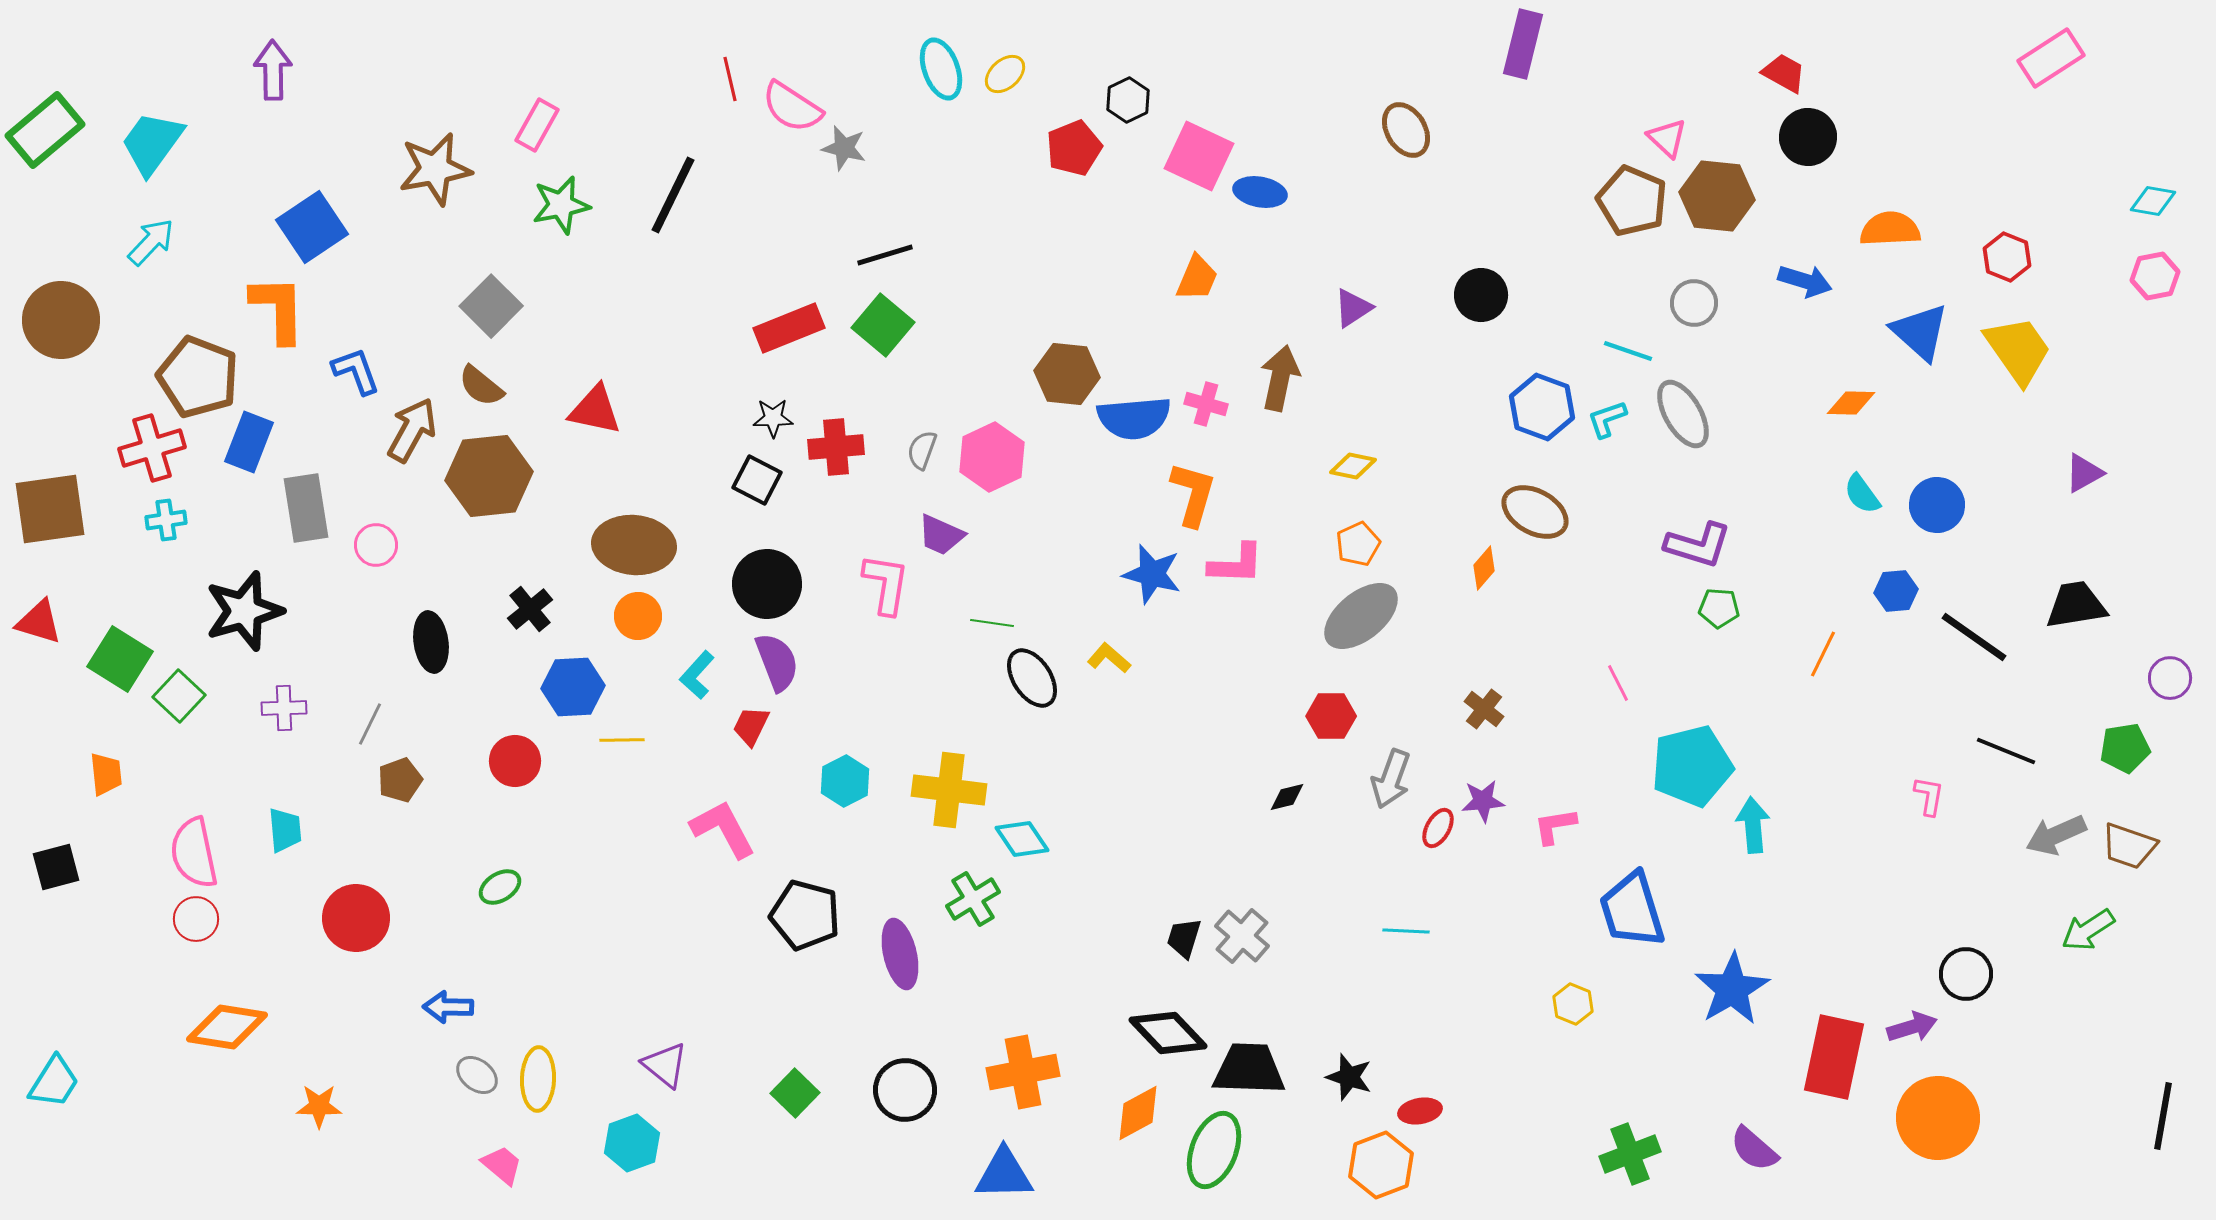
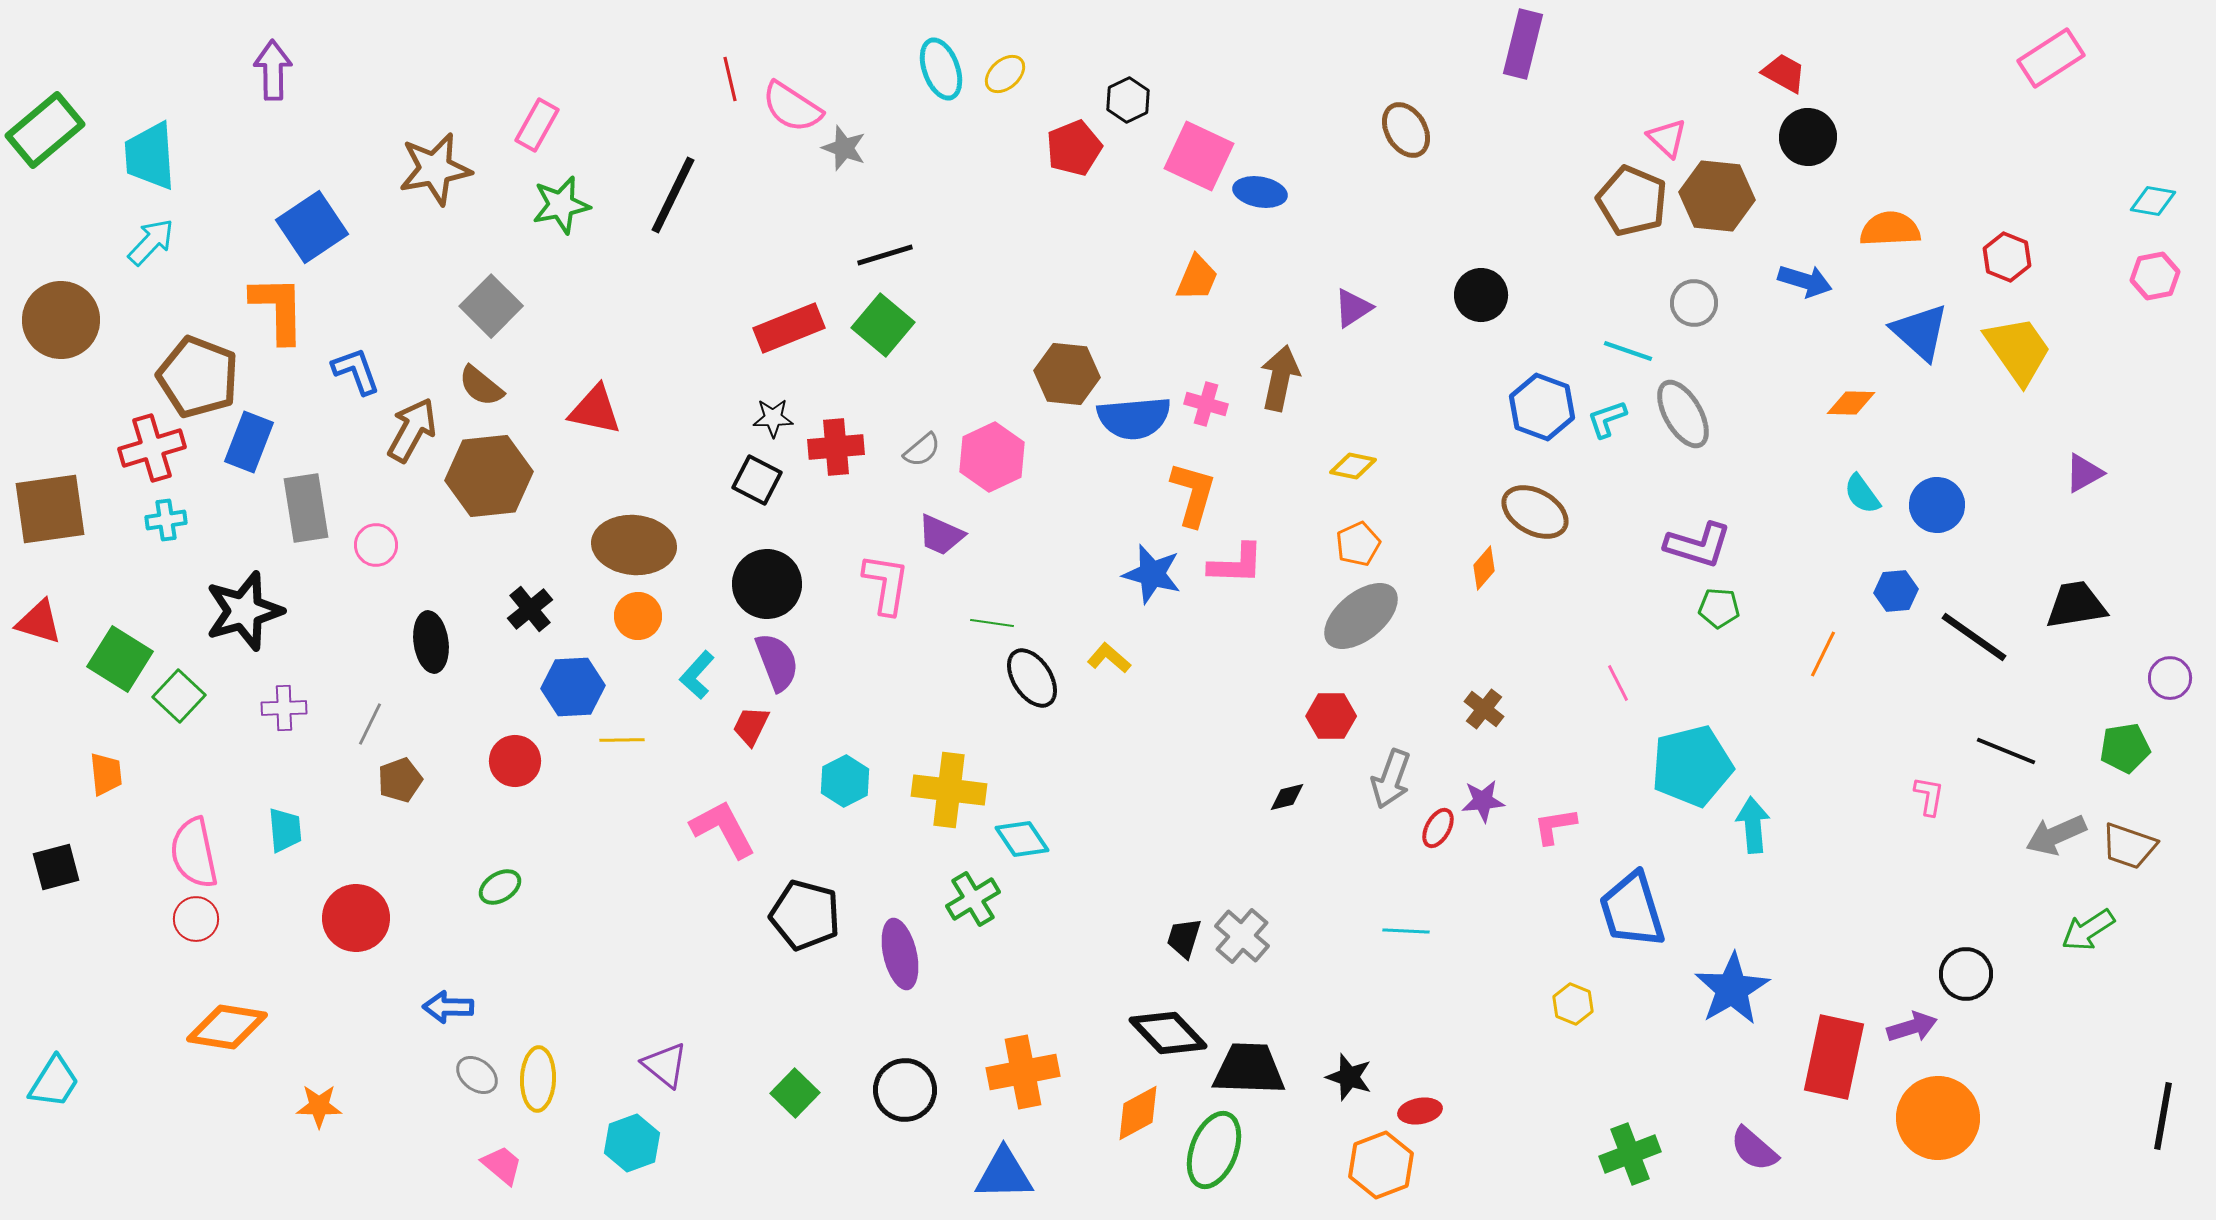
cyan trapezoid at (152, 143): moved 2 px left, 13 px down; rotated 40 degrees counterclockwise
gray star at (844, 148): rotated 6 degrees clockwise
gray semicircle at (922, 450): rotated 150 degrees counterclockwise
